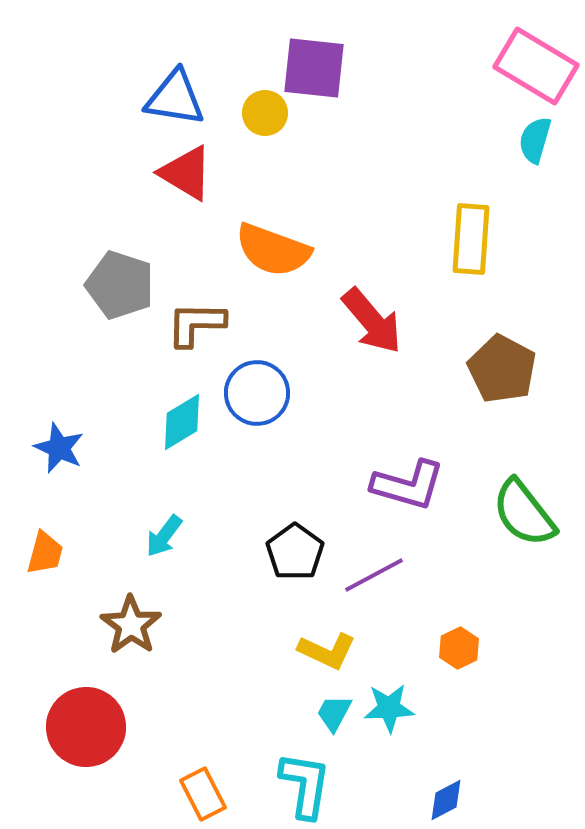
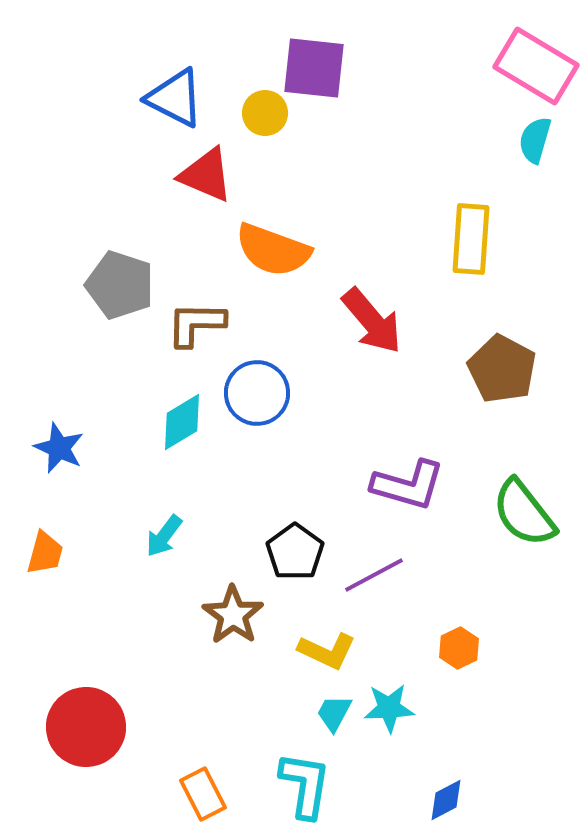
blue triangle: rotated 18 degrees clockwise
red triangle: moved 20 px right, 2 px down; rotated 8 degrees counterclockwise
brown star: moved 102 px right, 10 px up
